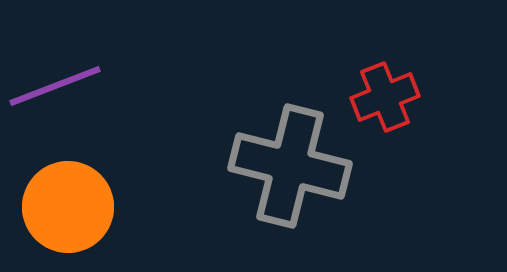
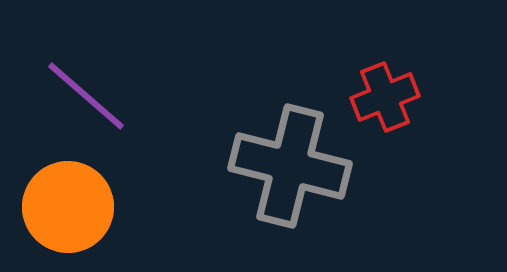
purple line: moved 31 px right, 10 px down; rotated 62 degrees clockwise
